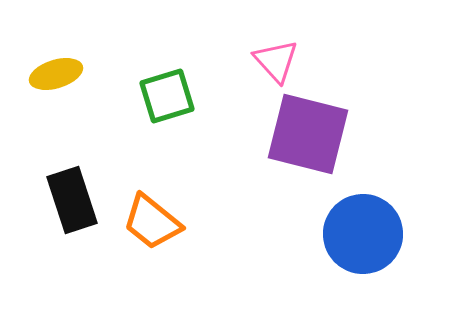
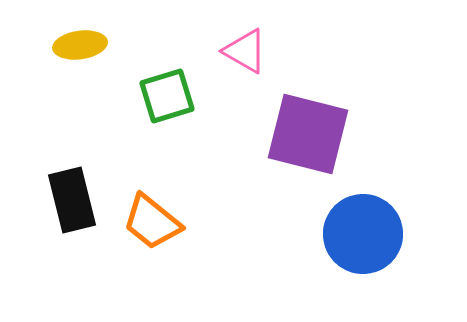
pink triangle: moved 31 px left, 10 px up; rotated 18 degrees counterclockwise
yellow ellipse: moved 24 px right, 29 px up; rotated 9 degrees clockwise
black rectangle: rotated 4 degrees clockwise
